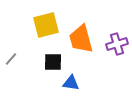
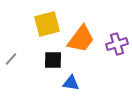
yellow square: moved 1 px right, 1 px up
orange trapezoid: rotated 128 degrees counterclockwise
black square: moved 2 px up
